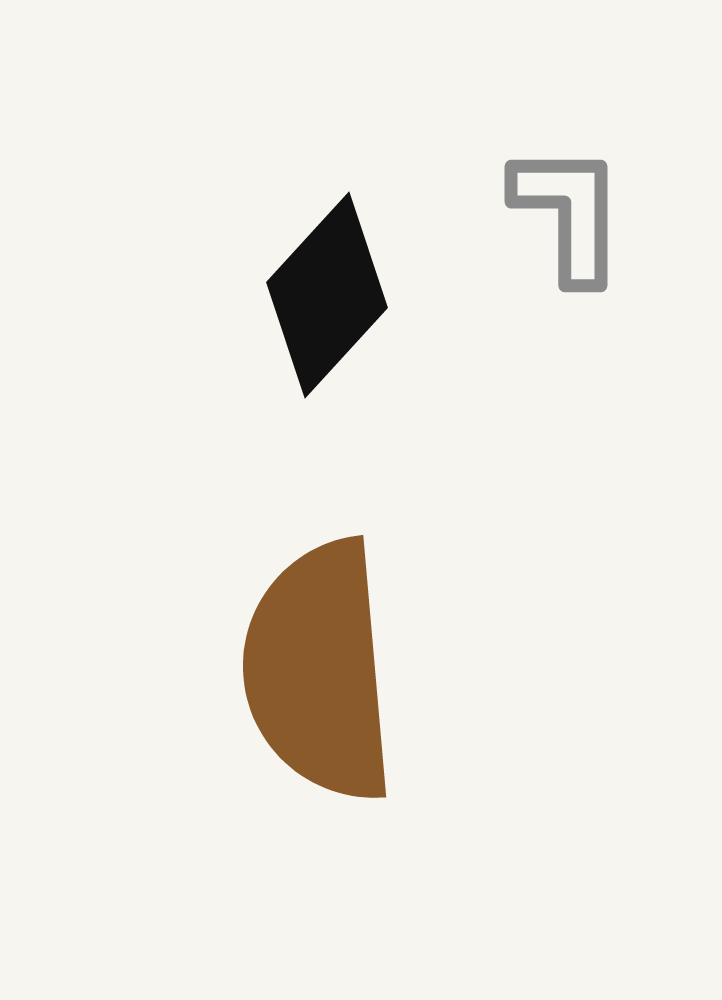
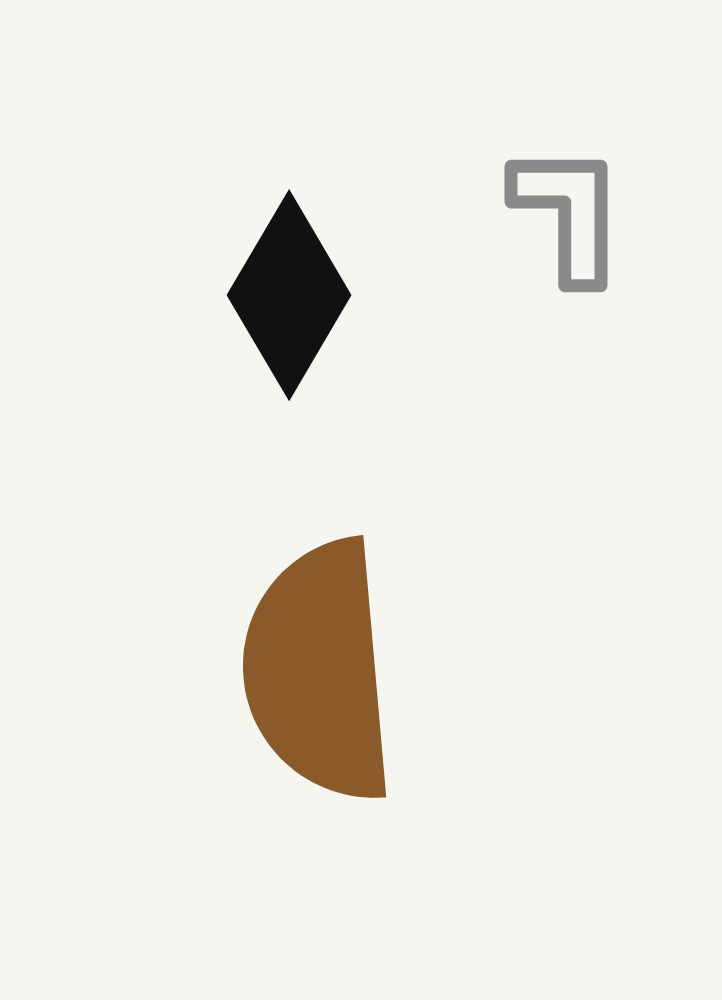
black diamond: moved 38 px left; rotated 12 degrees counterclockwise
